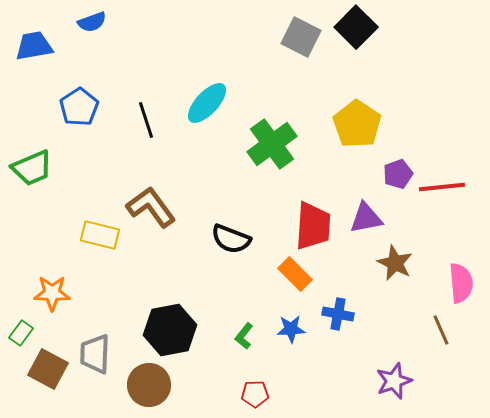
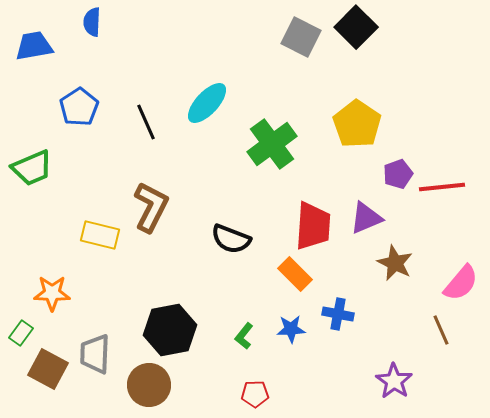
blue semicircle: rotated 112 degrees clockwise
black line: moved 2 px down; rotated 6 degrees counterclockwise
brown L-shape: rotated 63 degrees clockwise
purple triangle: rotated 12 degrees counterclockwise
pink semicircle: rotated 45 degrees clockwise
purple star: rotated 18 degrees counterclockwise
